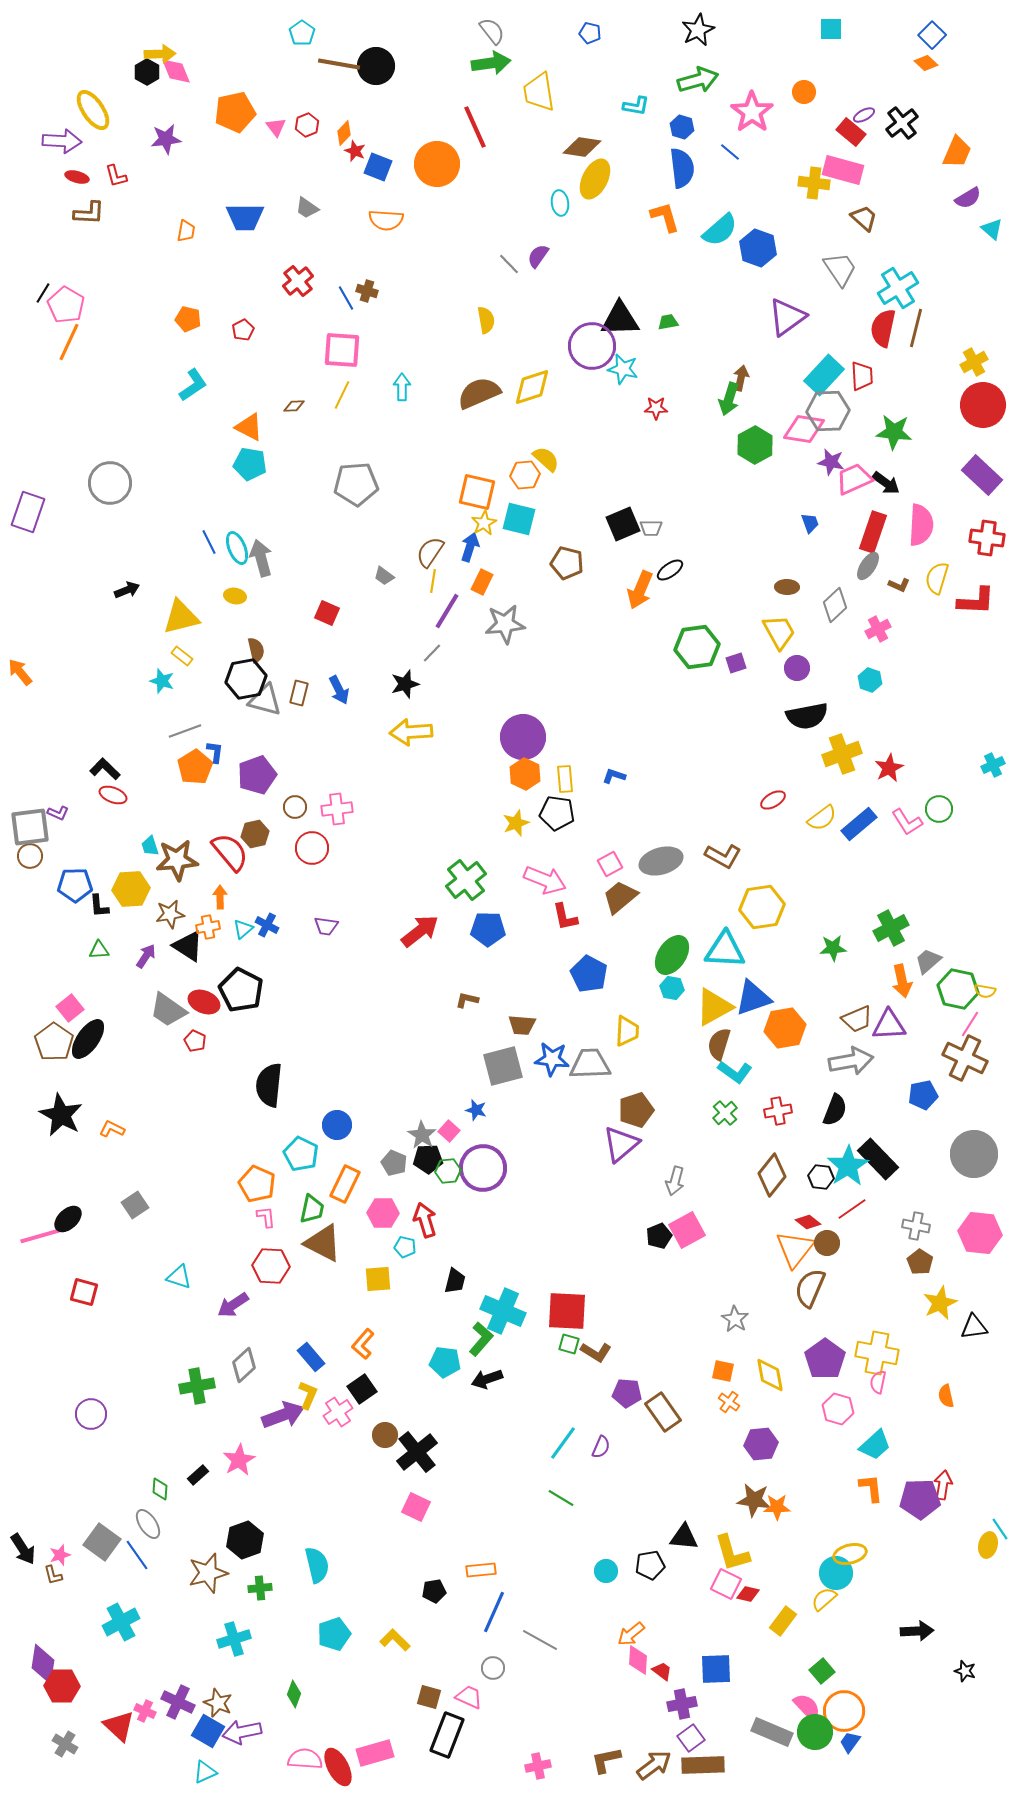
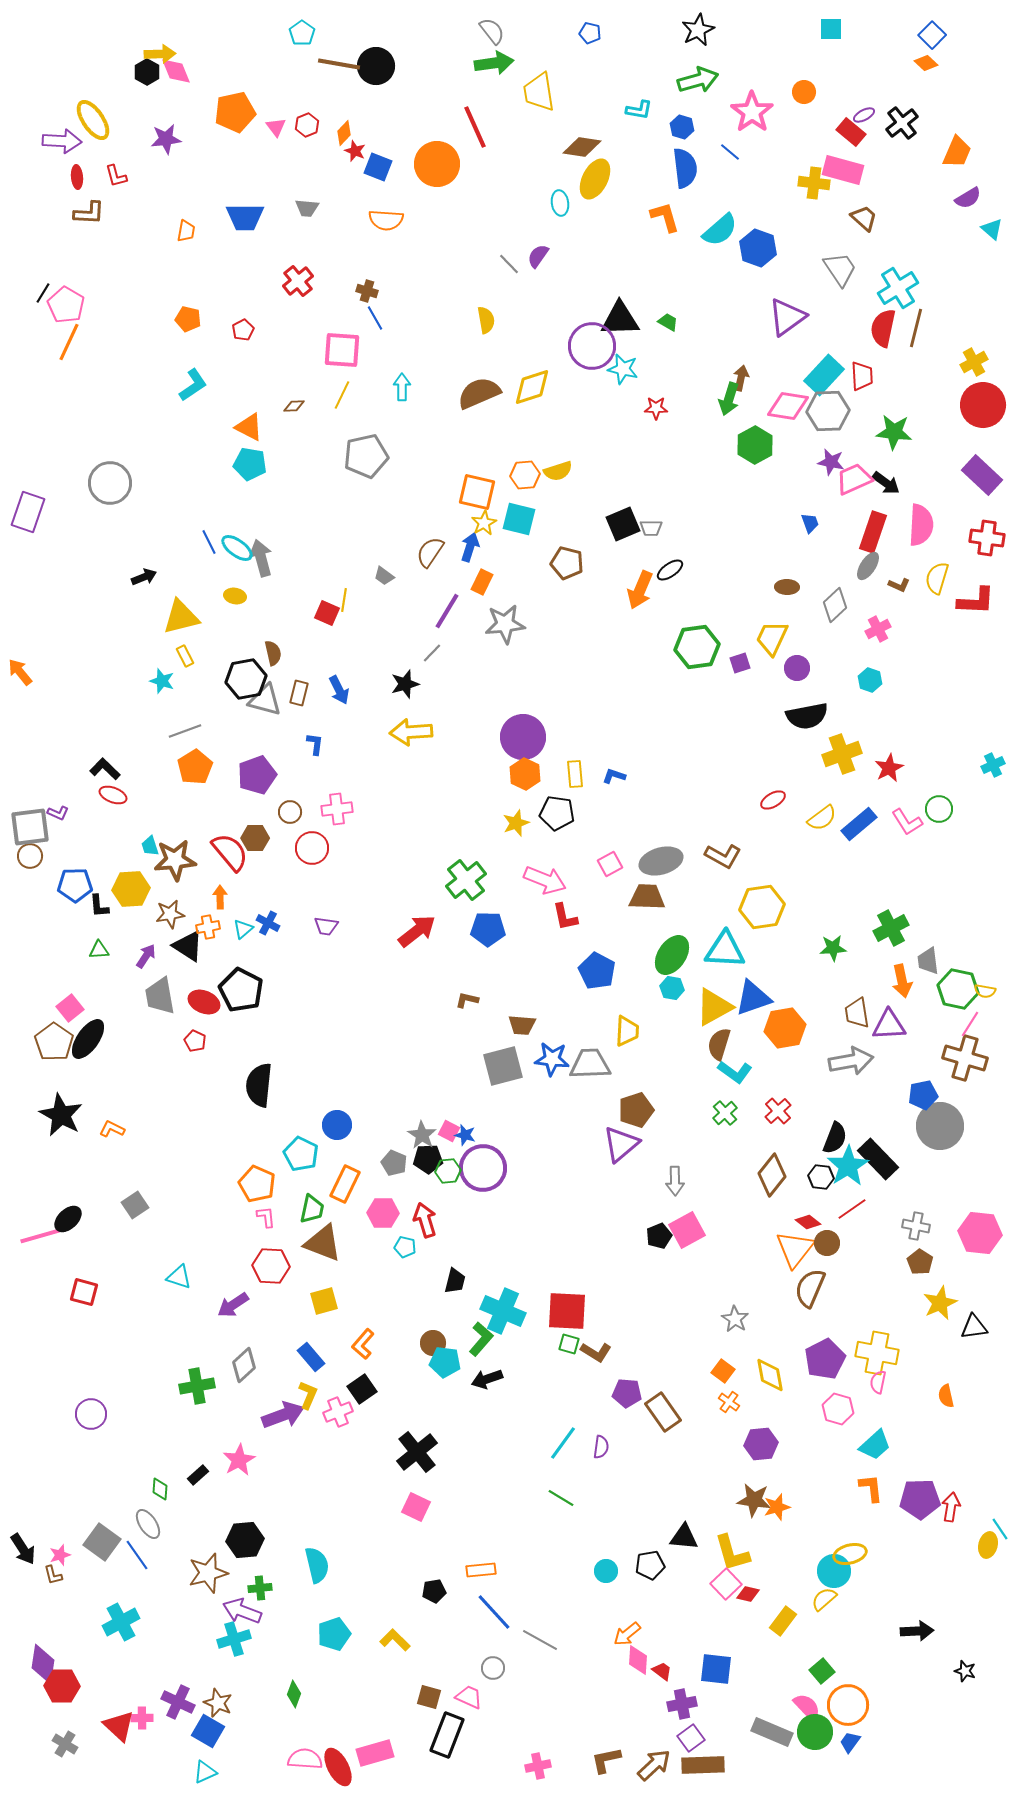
green arrow at (491, 63): moved 3 px right
cyan L-shape at (636, 106): moved 3 px right, 4 px down
yellow ellipse at (93, 110): moved 10 px down
blue semicircle at (682, 168): moved 3 px right
red ellipse at (77, 177): rotated 70 degrees clockwise
gray trapezoid at (307, 208): rotated 30 degrees counterclockwise
blue line at (346, 298): moved 29 px right, 20 px down
green trapezoid at (668, 322): rotated 40 degrees clockwise
pink diamond at (804, 429): moved 16 px left, 23 px up
yellow semicircle at (546, 459): moved 12 px right, 12 px down; rotated 120 degrees clockwise
gray pentagon at (356, 484): moved 10 px right, 28 px up; rotated 9 degrees counterclockwise
cyan ellipse at (237, 548): rotated 32 degrees counterclockwise
yellow line at (433, 581): moved 89 px left, 19 px down
black arrow at (127, 590): moved 17 px right, 13 px up
yellow trapezoid at (779, 632): moved 7 px left, 6 px down; rotated 126 degrees counterclockwise
brown semicircle at (256, 650): moved 17 px right, 3 px down
yellow rectangle at (182, 656): moved 3 px right; rotated 25 degrees clockwise
purple square at (736, 663): moved 4 px right
blue L-shape at (215, 752): moved 100 px right, 8 px up
yellow rectangle at (565, 779): moved 10 px right, 5 px up
brown circle at (295, 807): moved 5 px left, 5 px down
brown hexagon at (255, 834): moved 4 px down; rotated 12 degrees clockwise
brown star at (177, 860): moved 2 px left
brown trapezoid at (620, 897): moved 27 px right; rotated 42 degrees clockwise
blue cross at (267, 925): moved 1 px right, 2 px up
red arrow at (420, 931): moved 3 px left
gray trapezoid at (928, 961): rotated 56 degrees counterclockwise
blue pentagon at (589, 974): moved 8 px right, 3 px up
gray trapezoid at (168, 1010): moved 8 px left, 14 px up; rotated 45 degrees clockwise
brown trapezoid at (857, 1019): moved 6 px up; rotated 104 degrees clockwise
brown cross at (965, 1058): rotated 9 degrees counterclockwise
black semicircle at (269, 1085): moved 10 px left
blue star at (476, 1110): moved 11 px left, 25 px down
black semicircle at (835, 1110): moved 28 px down
red cross at (778, 1111): rotated 32 degrees counterclockwise
pink square at (449, 1131): rotated 15 degrees counterclockwise
gray circle at (974, 1154): moved 34 px left, 28 px up
gray arrow at (675, 1181): rotated 16 degrees counterclockwise
brown triangle at (323, 1243): rotated 6 degrees counterclockwise
yellow square at (378, 1279): moved 54 px left, 22 px down; rotated 12 degrees counterclockwise
purple pentagon at (825, 1359): rotated 9 degrees clockwise
orange square at (723, 1371): rotated 25 degrees clockwise
pink cross at (338, 1412): rotated 12 degrees clockwise
brown circle at (385, 1435): moved 48 px right, 92 px up
purple semicircle at (601, 1447): rotated 15 degrees counterclockwise
red arrow at (943, 1485): moved 8 px right, 22 px down
orange star at (777, 1507): rotated 16 degrees counterclockwise
black hexagon at (245, 1540): rotated 15 degrees clockwise
cyan circle at (836, 1573): moved 2 px left, 2 px up
pink square at (726, 1584): rotated 20 degrees clockwise
blue line at (494, 1612): rotated 66 degrees counterclockwise
orange arrow at (631, 1634): moved 4 px left
blue square at (716, 1669): rotated 8 degrees clockwise
pink cross at (145, 1711): moved 3 px left, 7 px down; rotated 25 degrees counterclockwise
orange circle at (844, 1711): moved 4 px right, 6 px up
purple arrow at (242, 1732): moved 121 px up; rotated 33 degrees clockwise
brown arrow at (654, 1765): rotated 6 degrees counterclockwise
